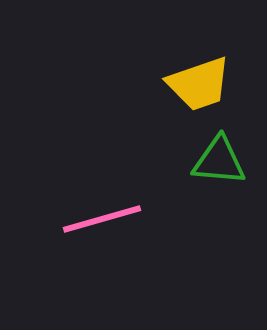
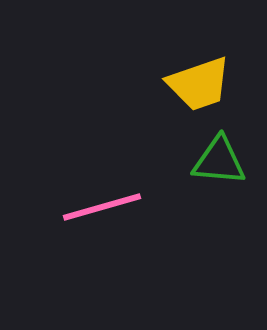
pink line: moved 12 px up
